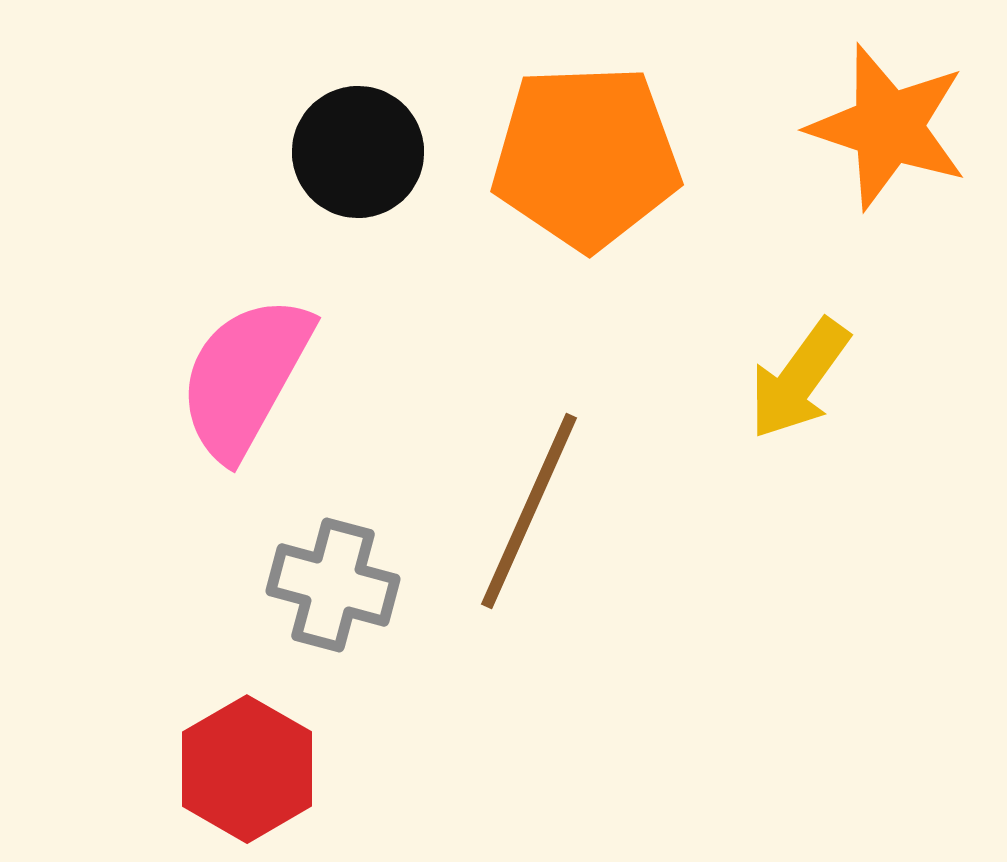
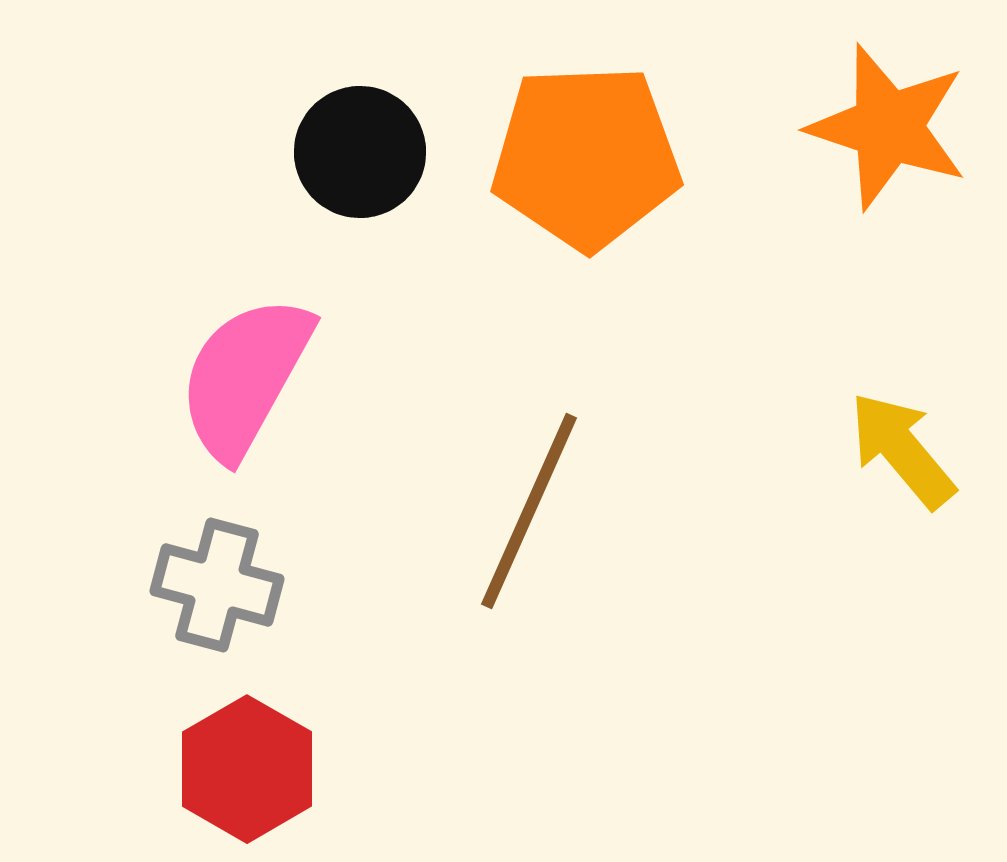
black circle: moved 2 px right
yellow arrow: moved 103 px right, 71 px down; rotated 104 degrees clockwise
gray cross: moved 116 px left
